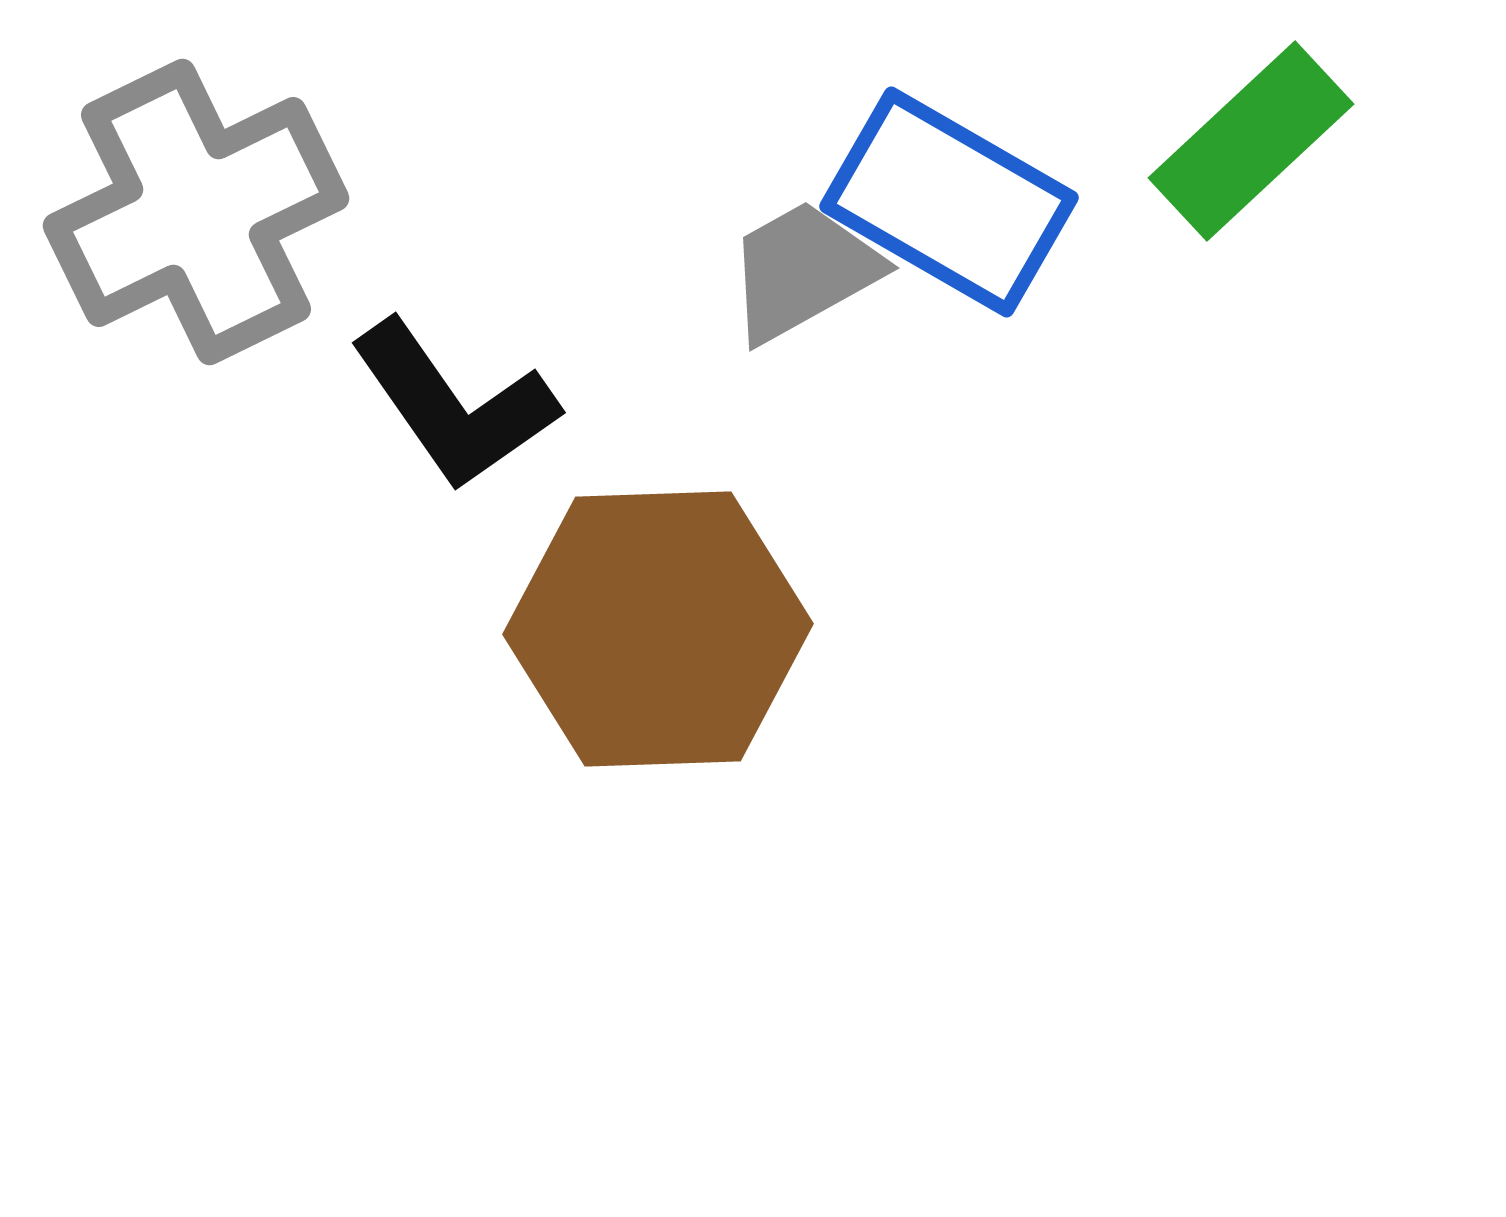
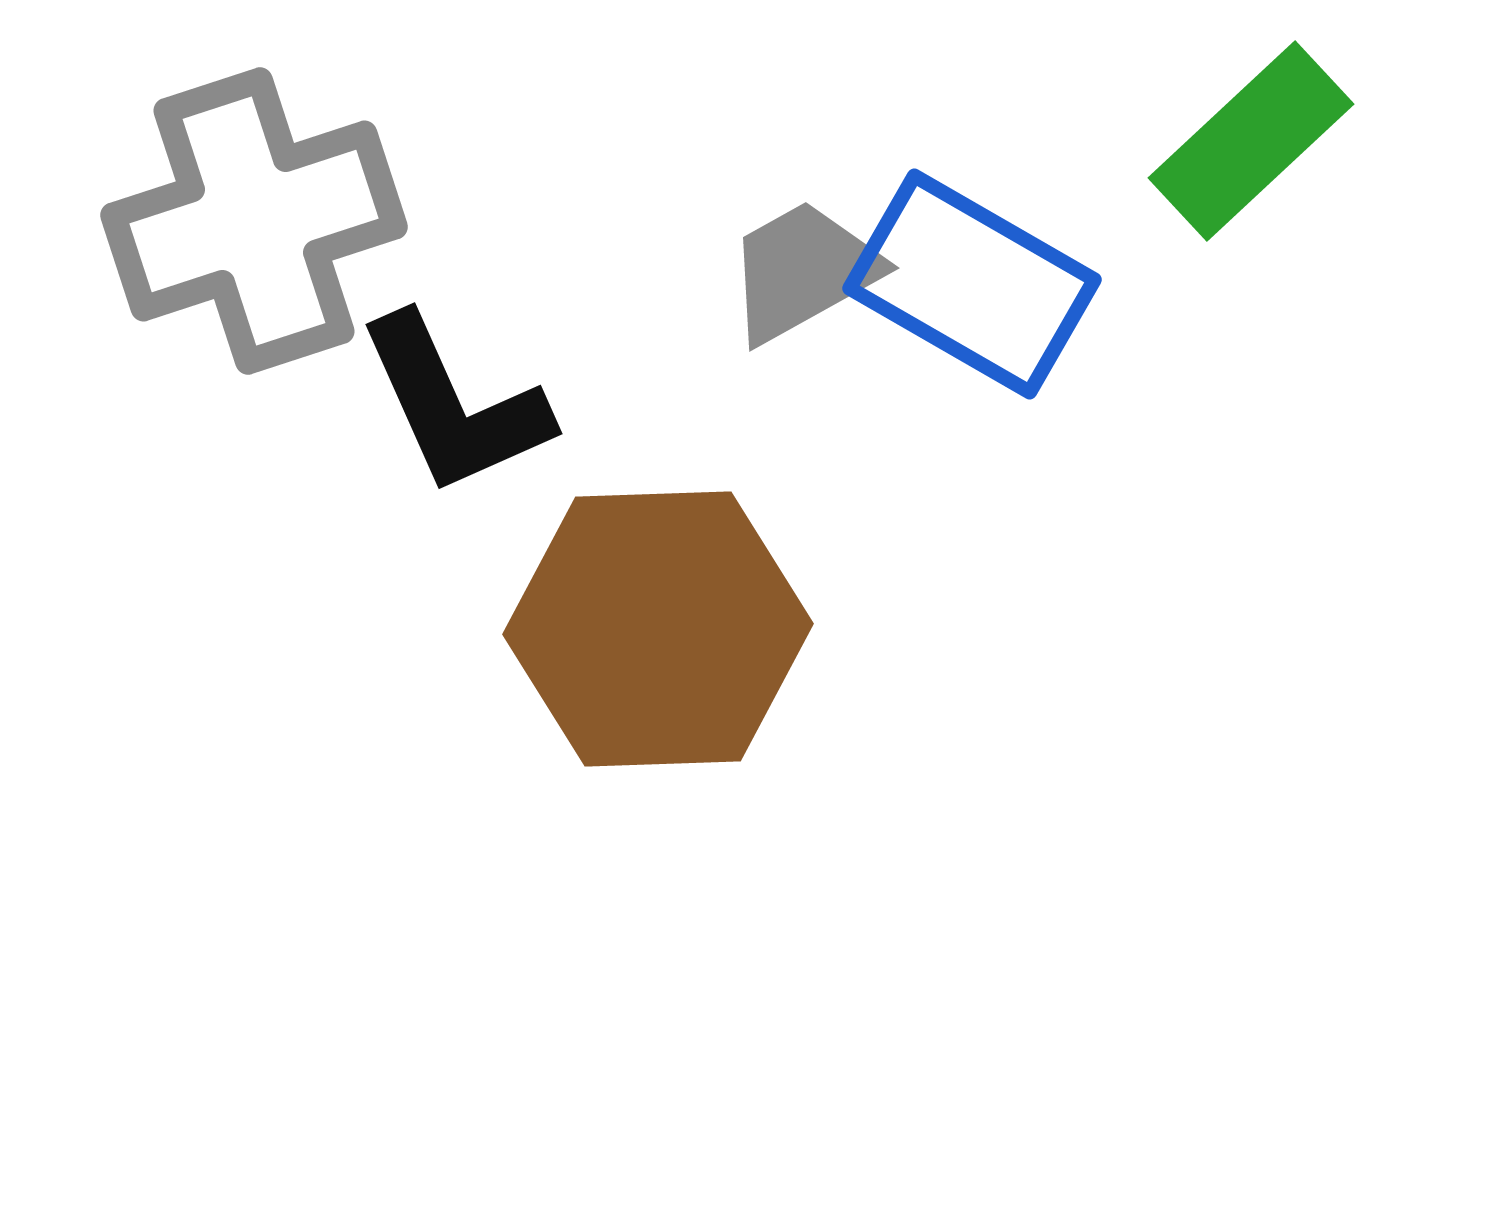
blue rectangle: moved 23 px right, 82 px down
gray cross: moved 58 px right, 9 px down; rotated 8 degrees clockwise
black L-shape: rotated 11 degrees clockwise
